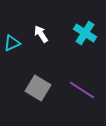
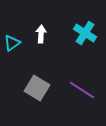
white arrow: rotated 36 degrees clockwise
cyan triangle: rotated 12 degrees counterclockwise
gray square: moved 1 px left
